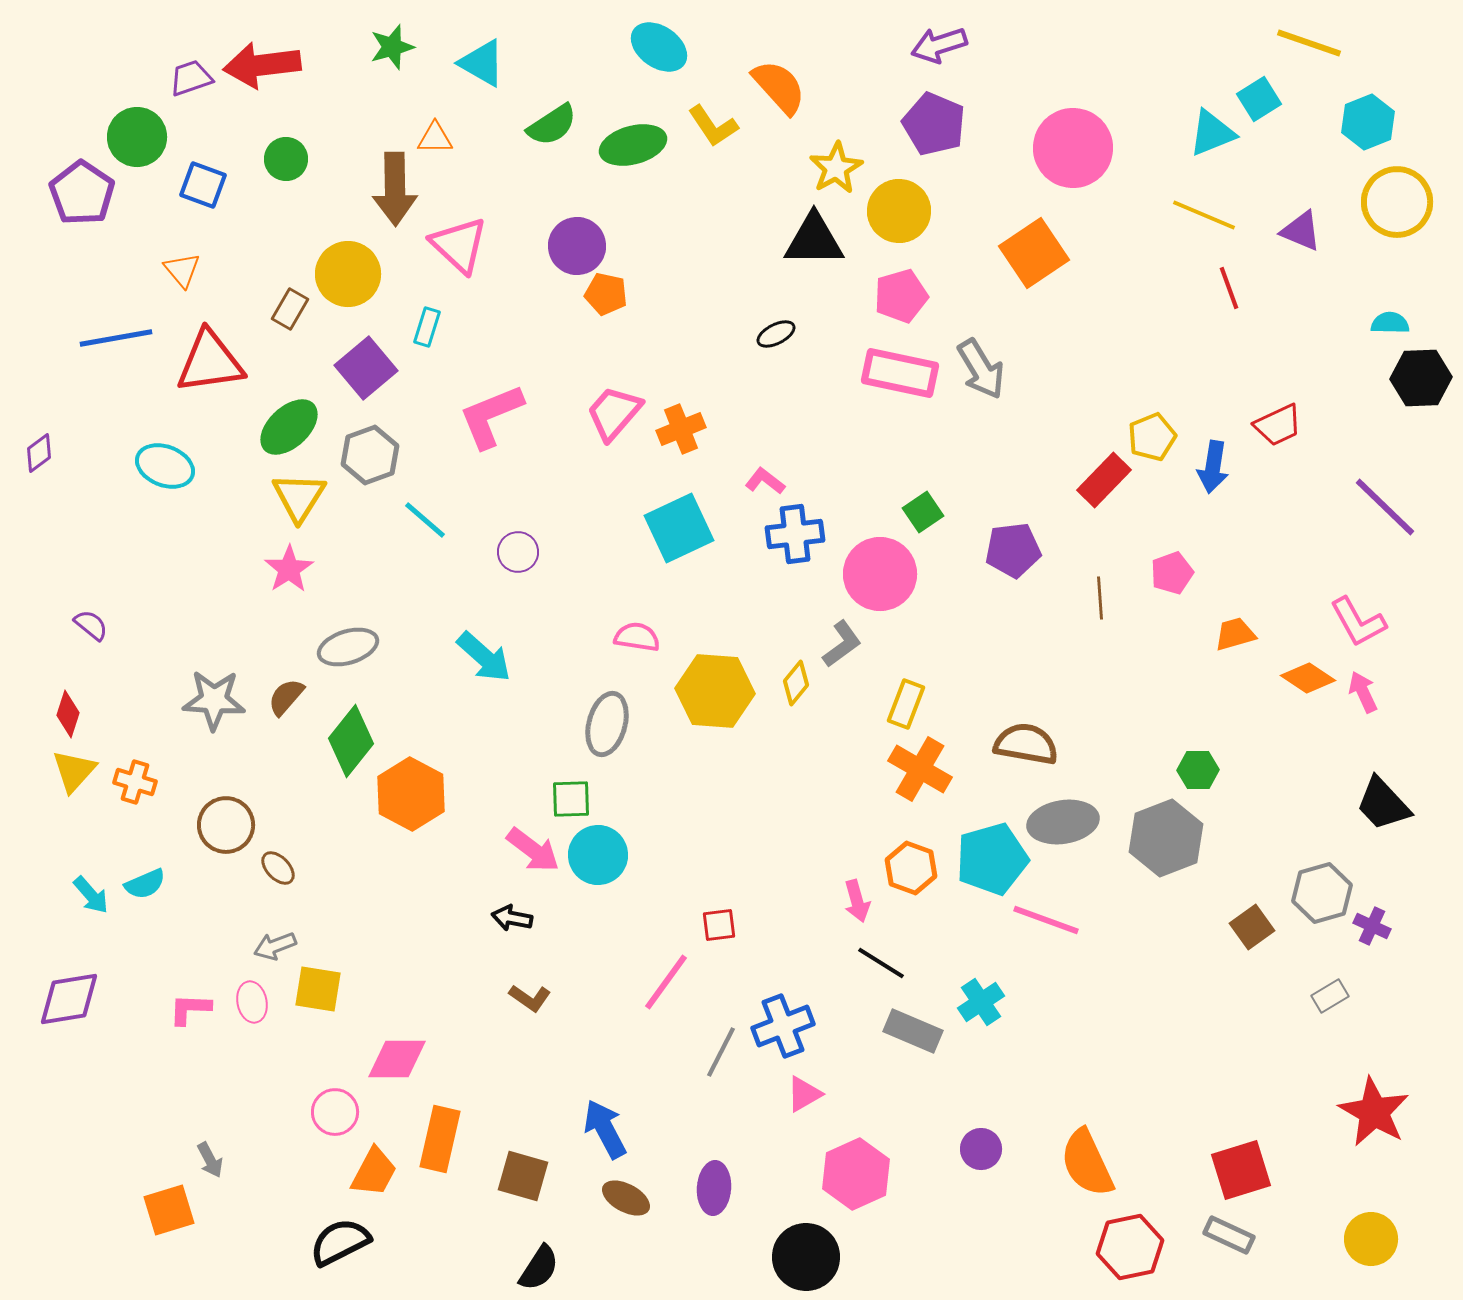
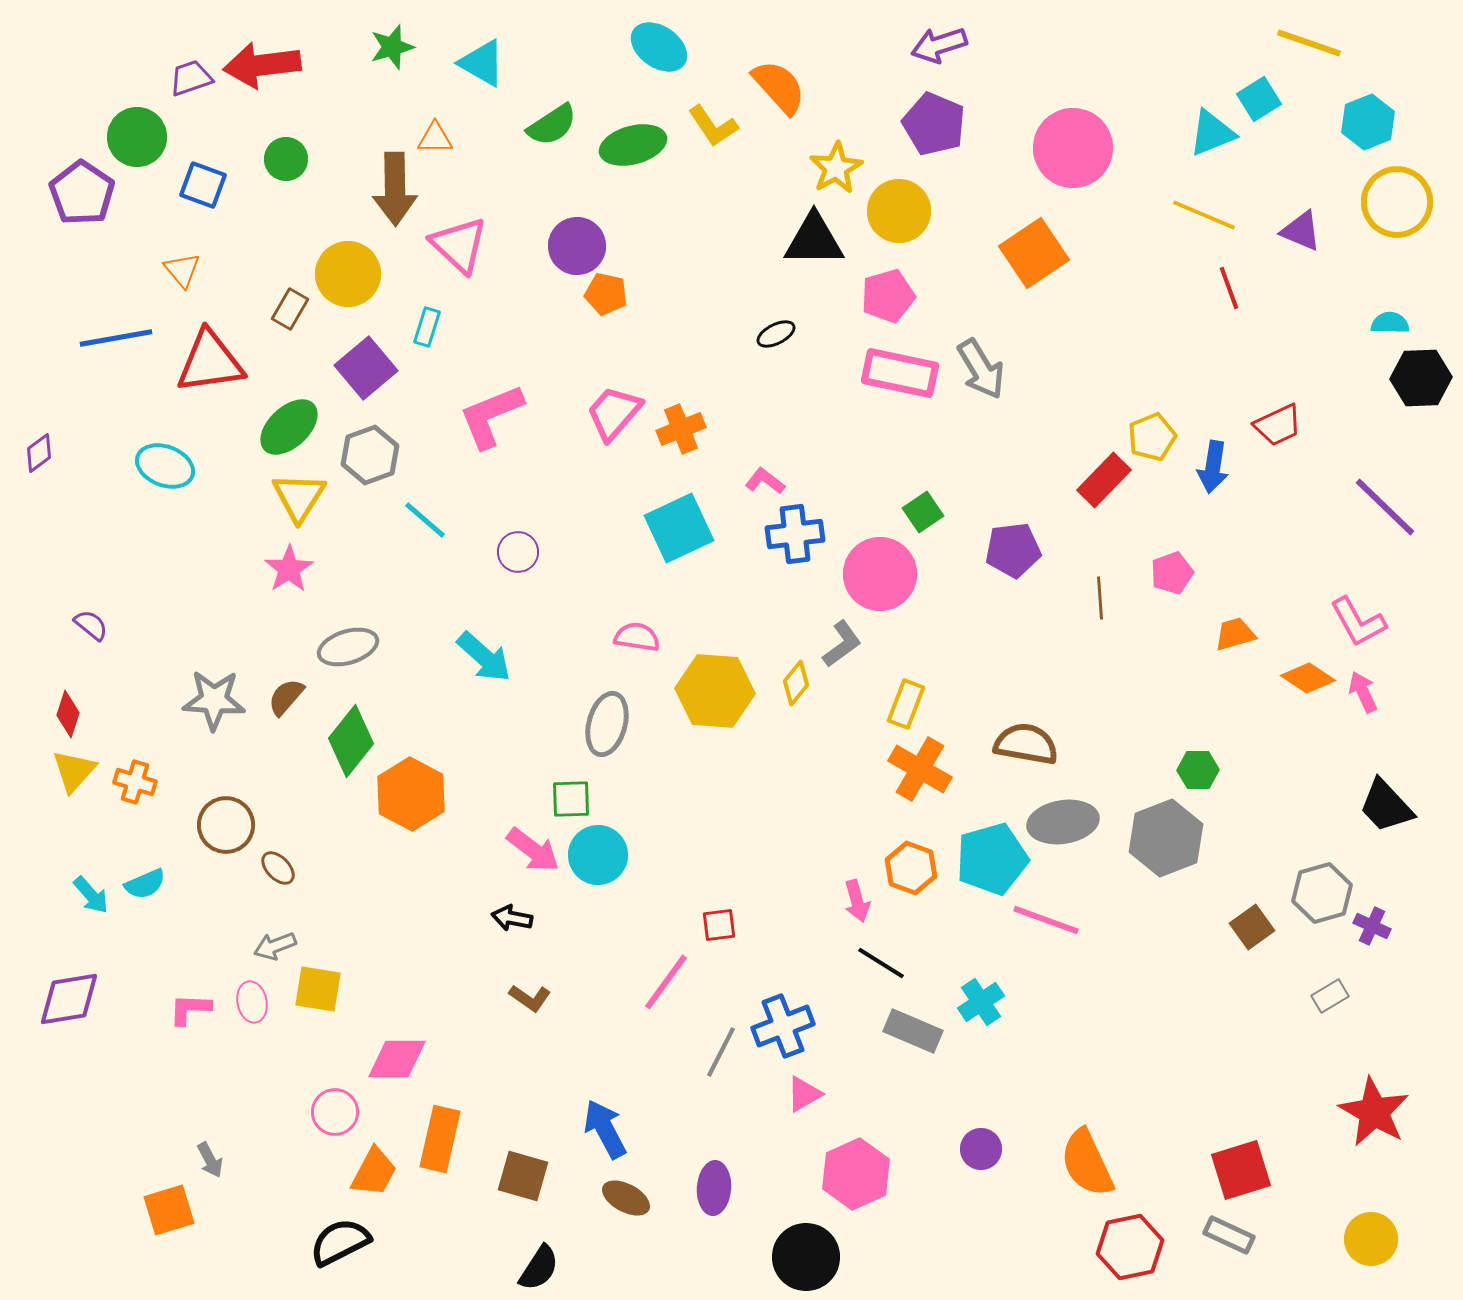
pink pentagon at (901, 296): moved 13 px left
black trapezoid at (1383, 804): moved 3 px right, 2 px down
